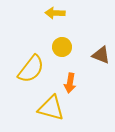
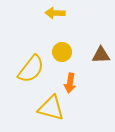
yellow circle: moved 5 px down
brown triangle: rotated 24 degrees counterclockwise
